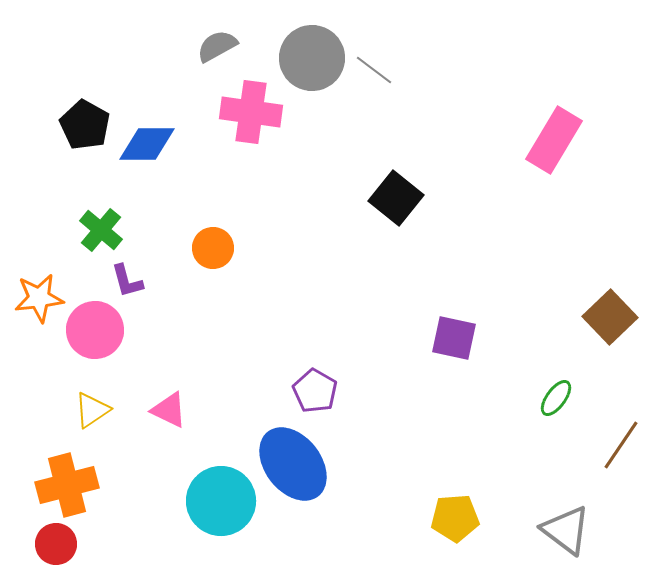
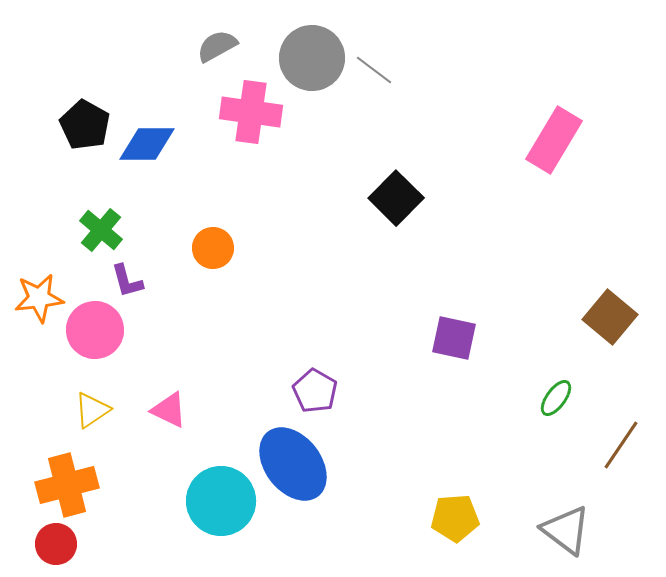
black square: rotated 6 degrees clockwise
brown square: rotated 6 degrees counterclockwise
